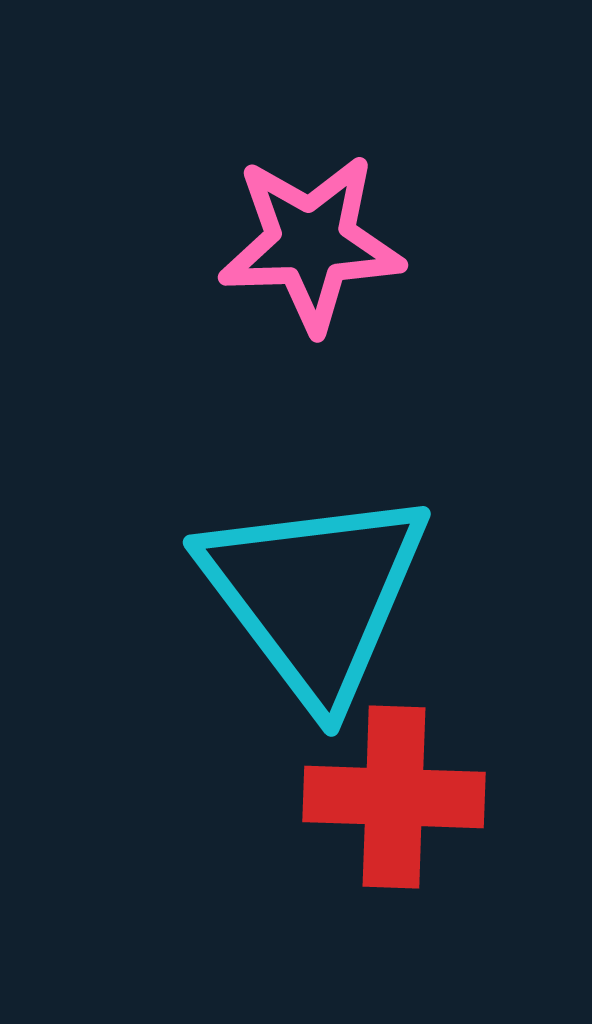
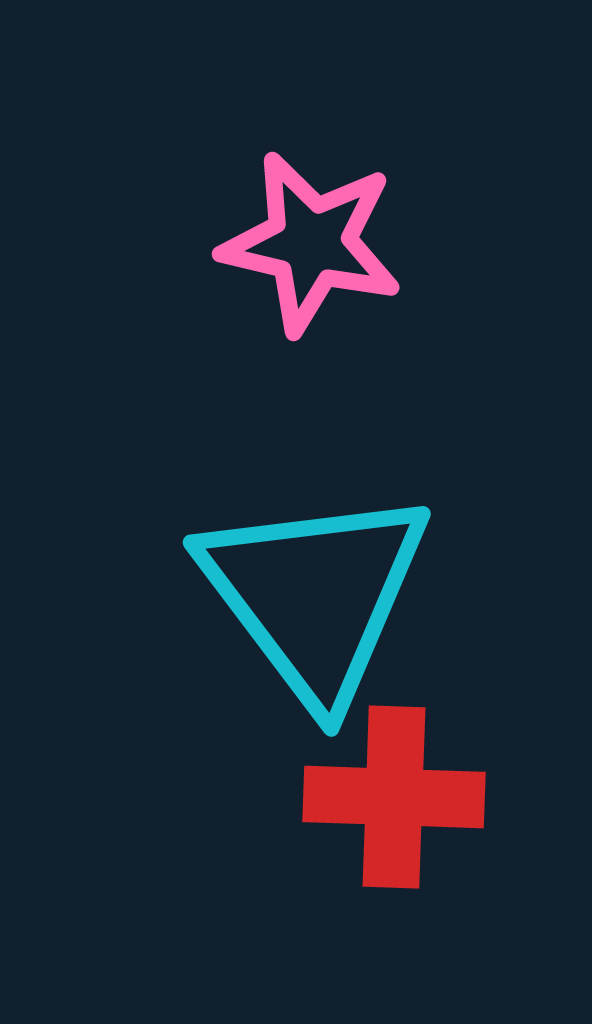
pink star: rotated 15 degrees clockwise
